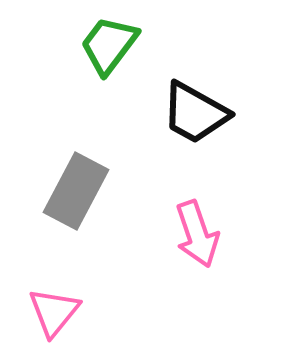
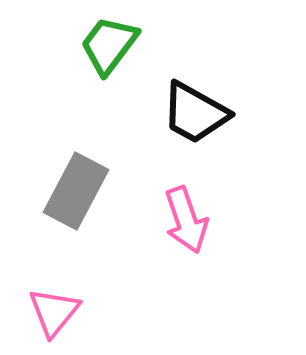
pink arrow: moved 11 px left, 14 px up
